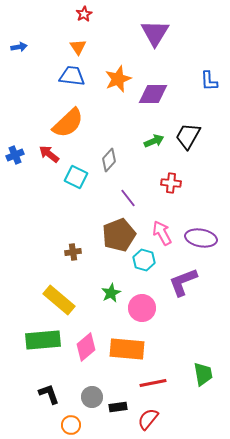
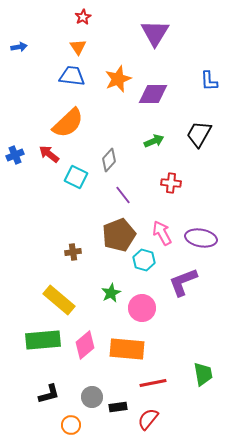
red star: moved 1 px left, 3 px down
black trapezoid: moved 11 px right, 2 px up
purple line: moved 5 px left, 3 px up
pink diamond: moved 1 px left, 2 px up
black L-shape: rotated 95 degrees clockwise
